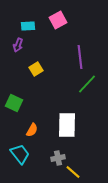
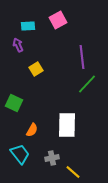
purple arrow: rotated 136 degrees clockwise
purple line: moved 2 px right
gray cross: moved 6 px left
